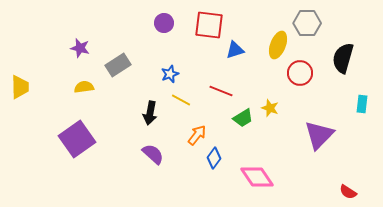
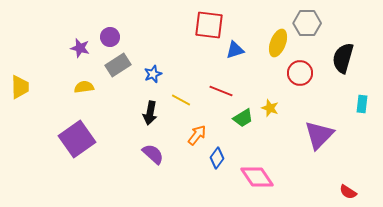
purple circle: moved 54 px left, 14 px down
yellow ellipse: moved 2 px up
blue star: moved 17 px left
blue diamond: moved 3 px right
